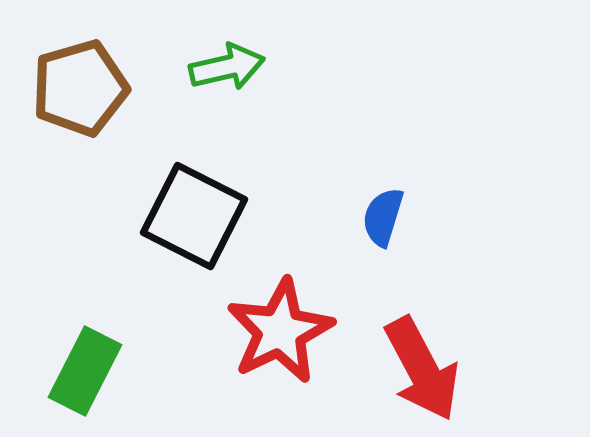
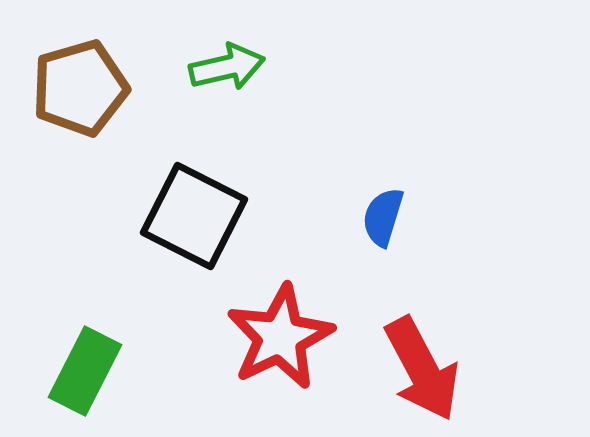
red star: moved 6 px down
